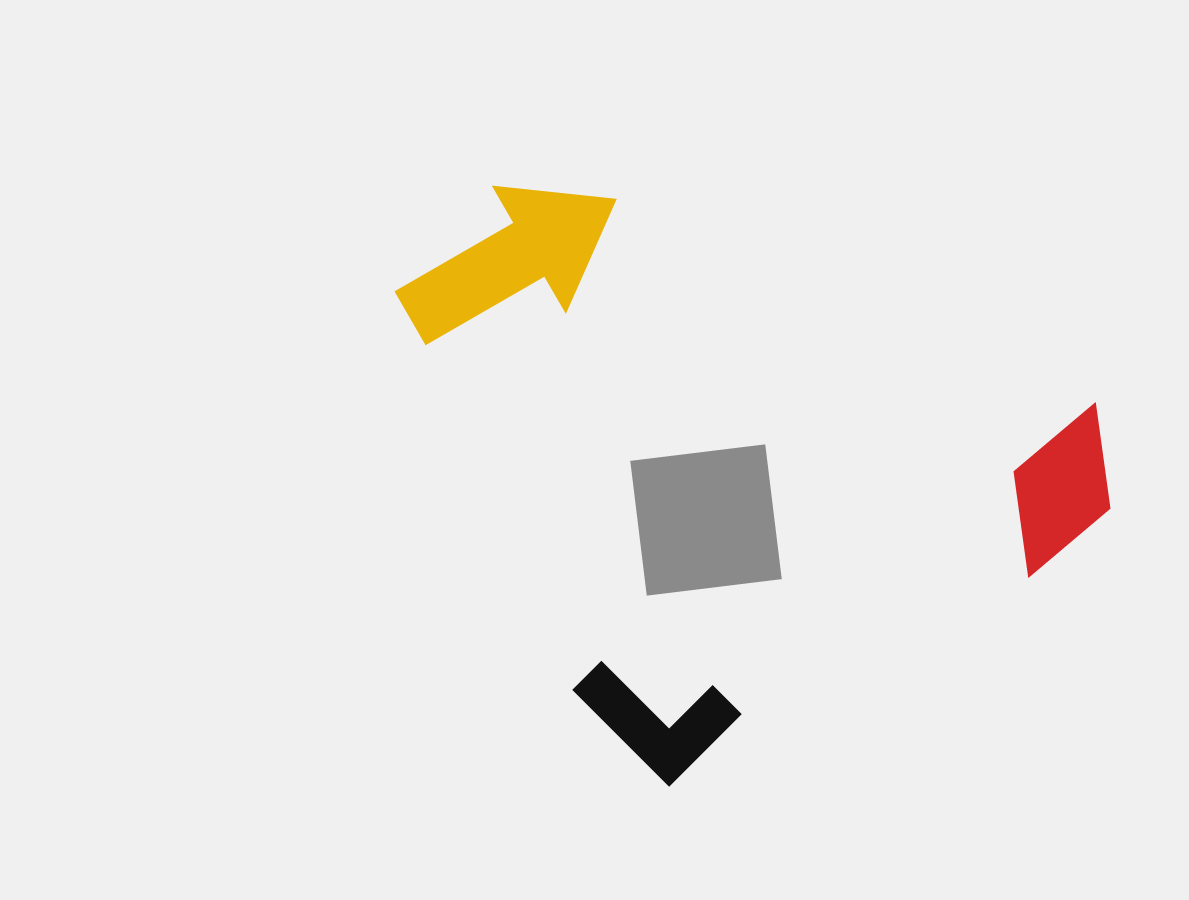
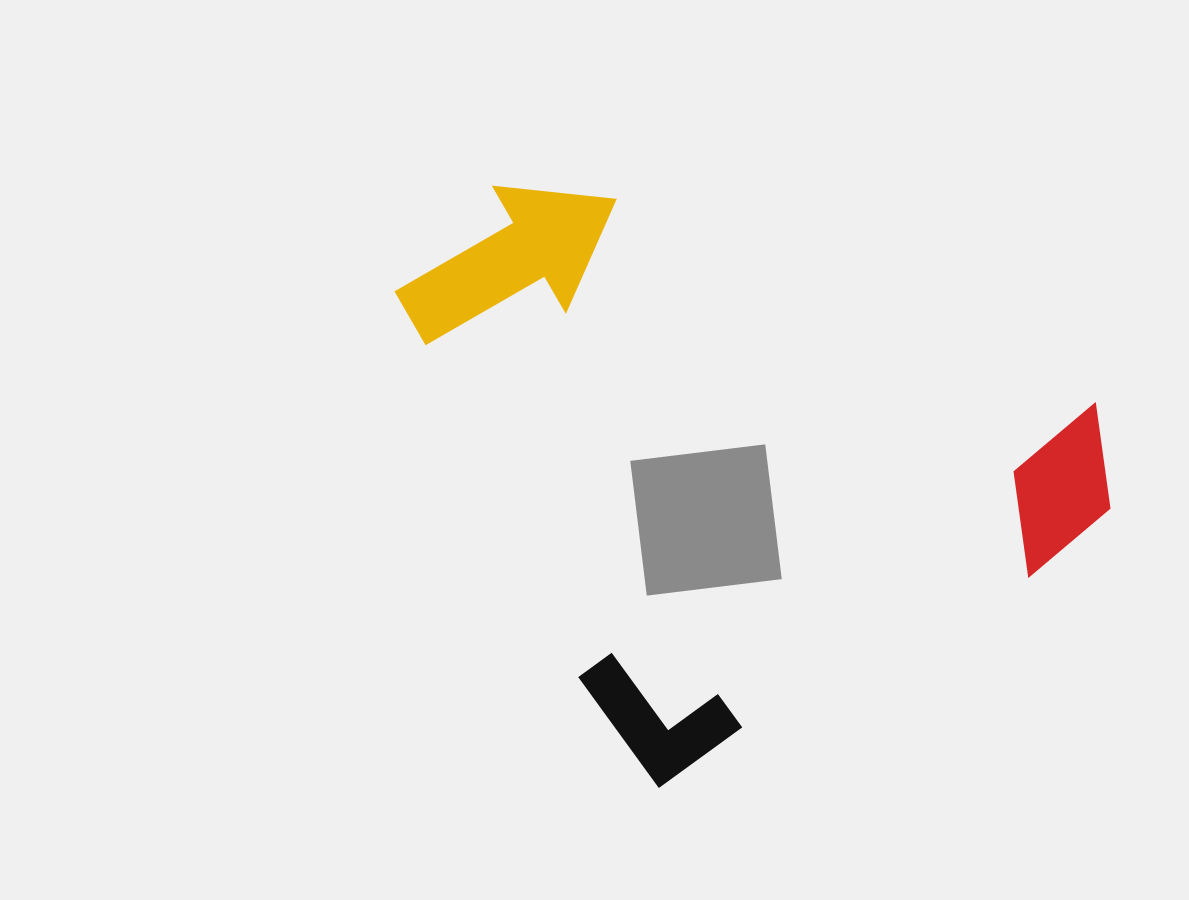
black L-shape: rotated 9 degrees clockwise
